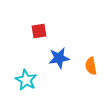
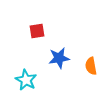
red square: moved 2 px left
